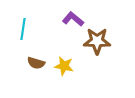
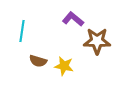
cyan line: moved 1 px left, 2 px down
brown semicircle: moved 2 px right, 2 px up
